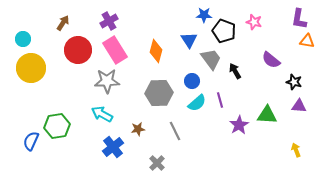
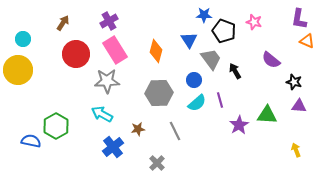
orange triangle: rotated 14 degrees clockwise
red circle: moved 2 px left, 4 px down
yellow circle: moved 13 px left, 2 px down
blue circle: moved 2 px right, 1 px up
green hexagon: moved 1 px left; rotated 20 degrees counterclockwise
blue semicircle: rotated 78 degrees clockwise
